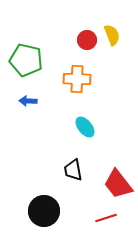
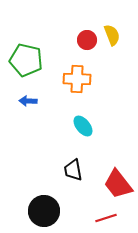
cyan ellipse: moved 2 px left, 1 px up
